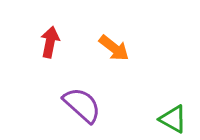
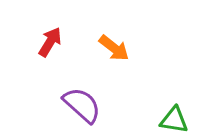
red arrow: rotated 20 degrees clockwise
green triangle: moved 1 px right, 1 px down; rotated 20 degrees counterclockwise
